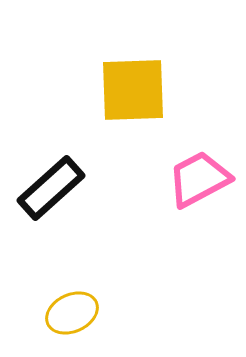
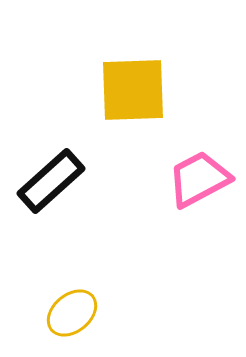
black rectangle: moved 7 px up
yellow ellipse: rotated 15 degrees counterclockwise
